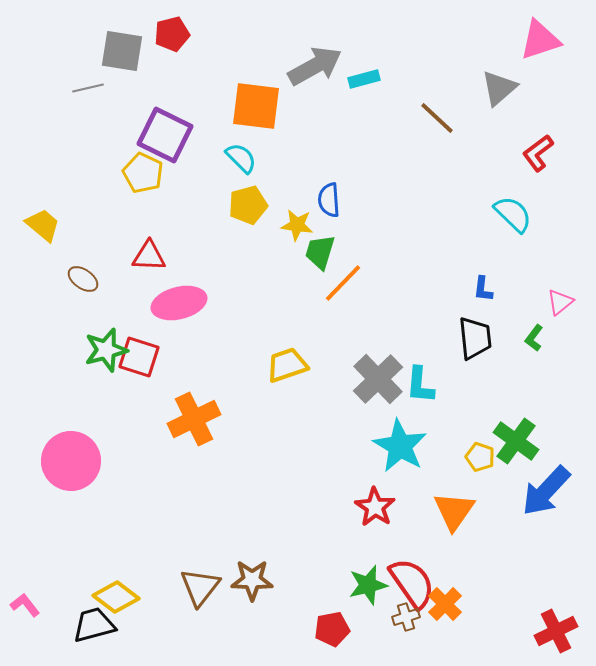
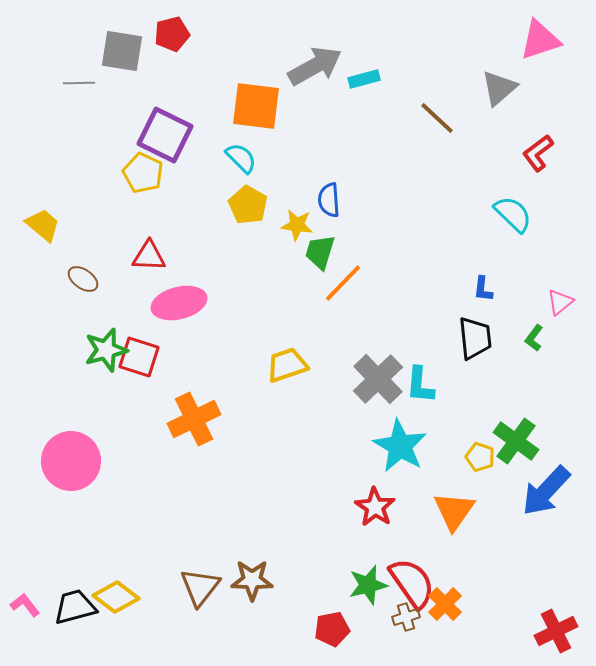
gray line at (88, 88): moved 9 px left, 5 px up; rotated 12 degrees clockwise
yellow pentagon at (248, 205): rotated 27 degrees counterclockwise
black trapezoid at (94, 625): moved 19 px left, 18 px up
